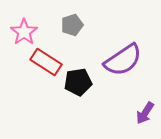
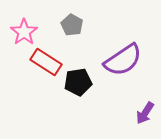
gray pentagon: rotated 25 degrees counterclockwise
